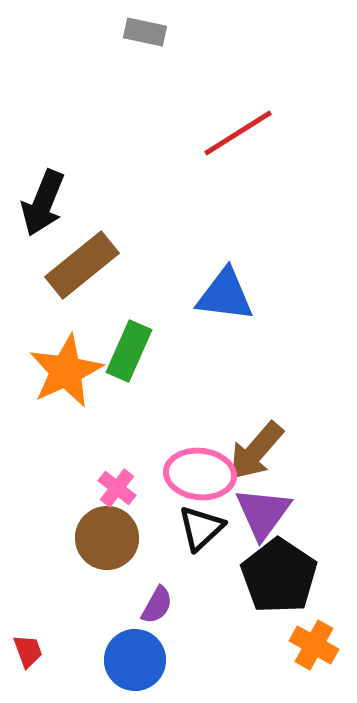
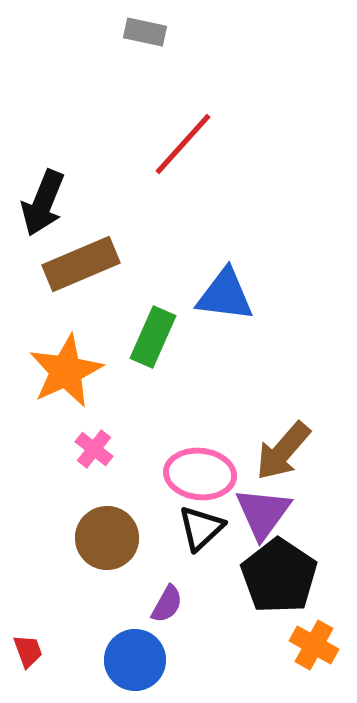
red line: moved 55 px left, 11 px down; rotated 16 degrees counterclockwise
brown rectangle: moved 1 px left, 1 px up; rotated 16 degrees clockwise
green rectangle: moved 24 px right, 14 px up
brown arrow: moved 27 px right
pink cross: moved 23 px left, 39 px up
purple semicircle: moved 10 px right, 1 px up
